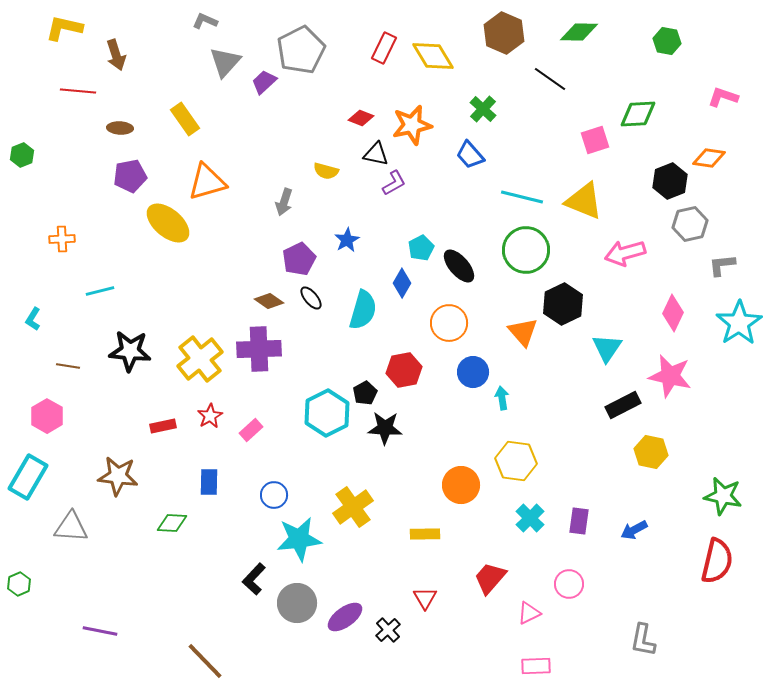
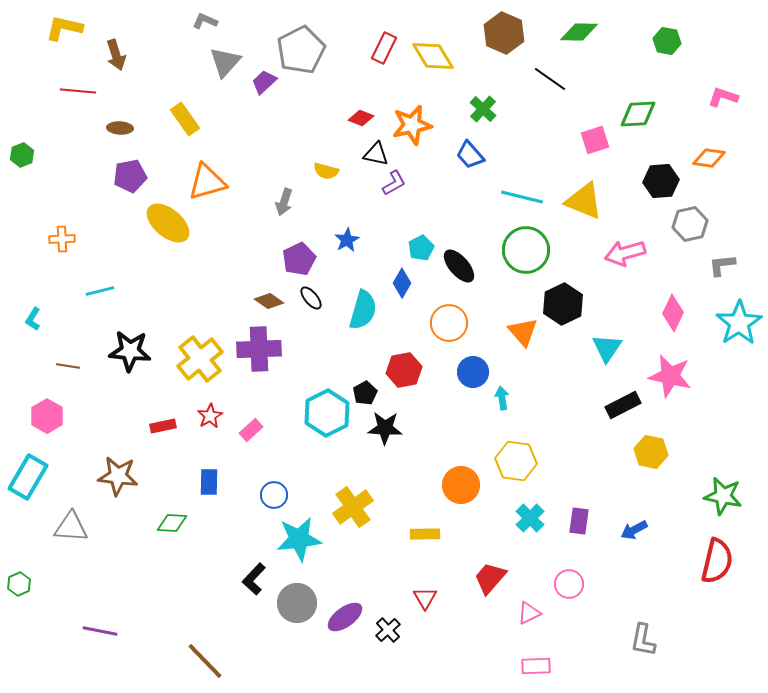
black hexagon at (670, 181): moved 9 px left; rotated 16 degrees clockwise
